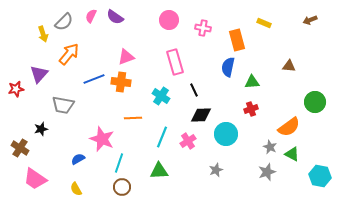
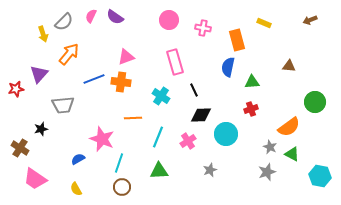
gray trapezoid at (63, 105): rotated 15 degrees counterclockwise
cyan line at (162, 137): moved 4 px left
gray star at (216, 170): moved 6 px left
